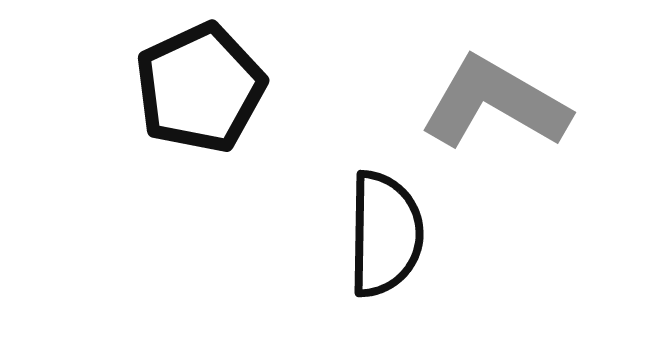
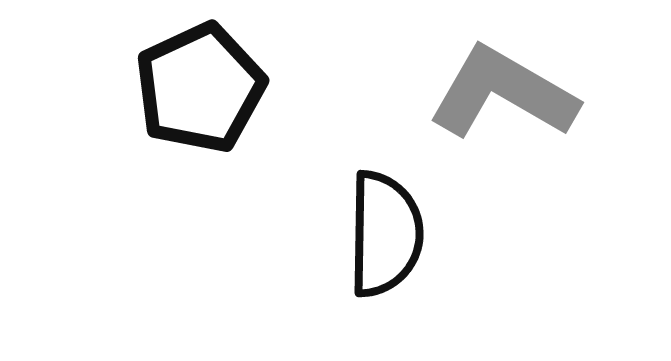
gray L-shape: moved 8 px right, 10 px up
